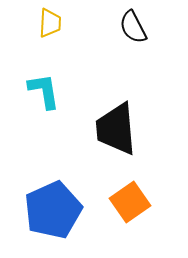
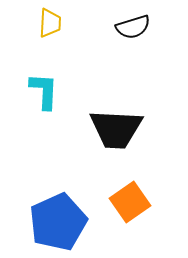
black semicircle: rotated 80 degrees counterclockwise
cyan L-shape: rotated 12 degrees clockwise
black trapezoid: rotated 82 degrees counterclockwise
blue pentagon: moved 5 px right, 12 px down
